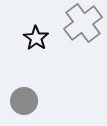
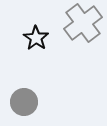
gray circle: moved 1 px down
